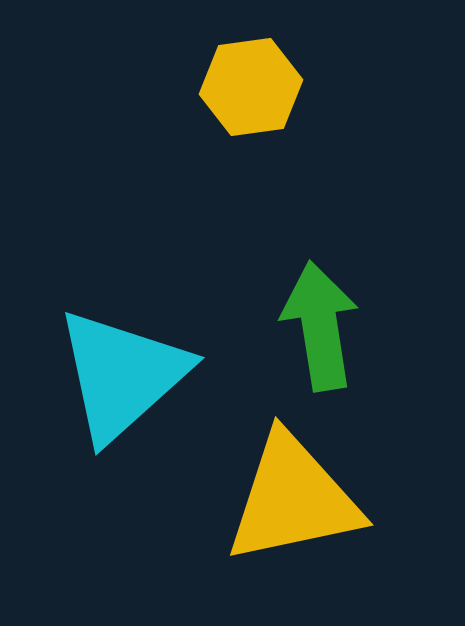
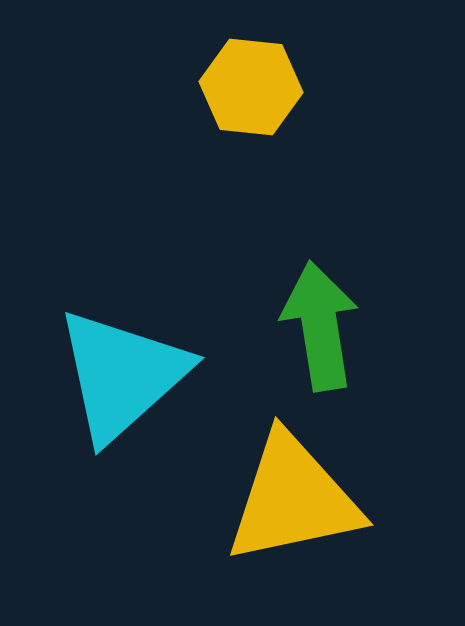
yellow hexagon: rotated 14 degrees clockwise
